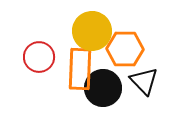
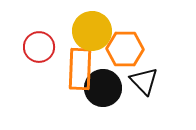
red circle: moved 10 px up
